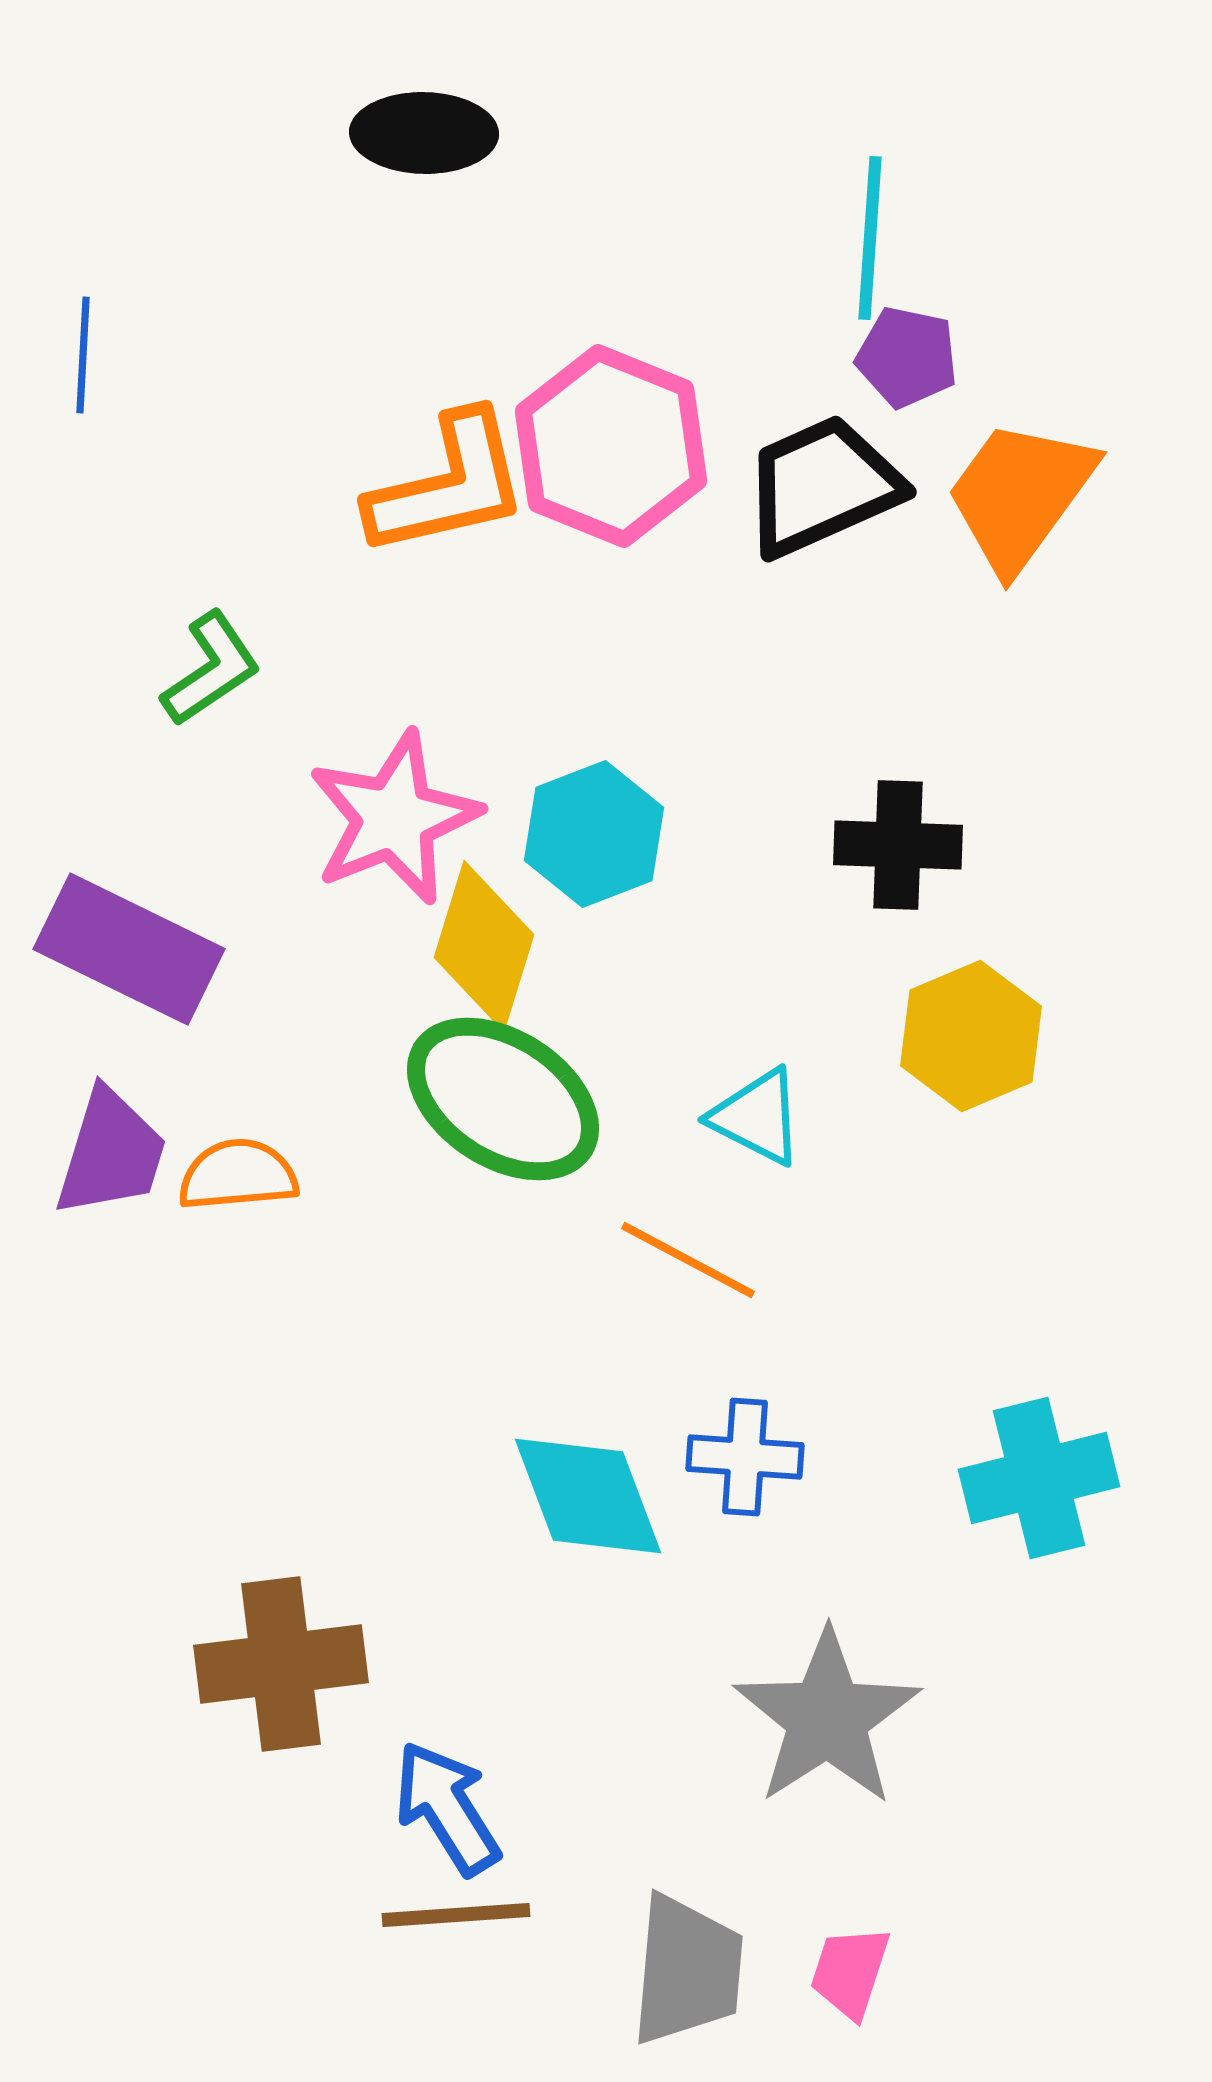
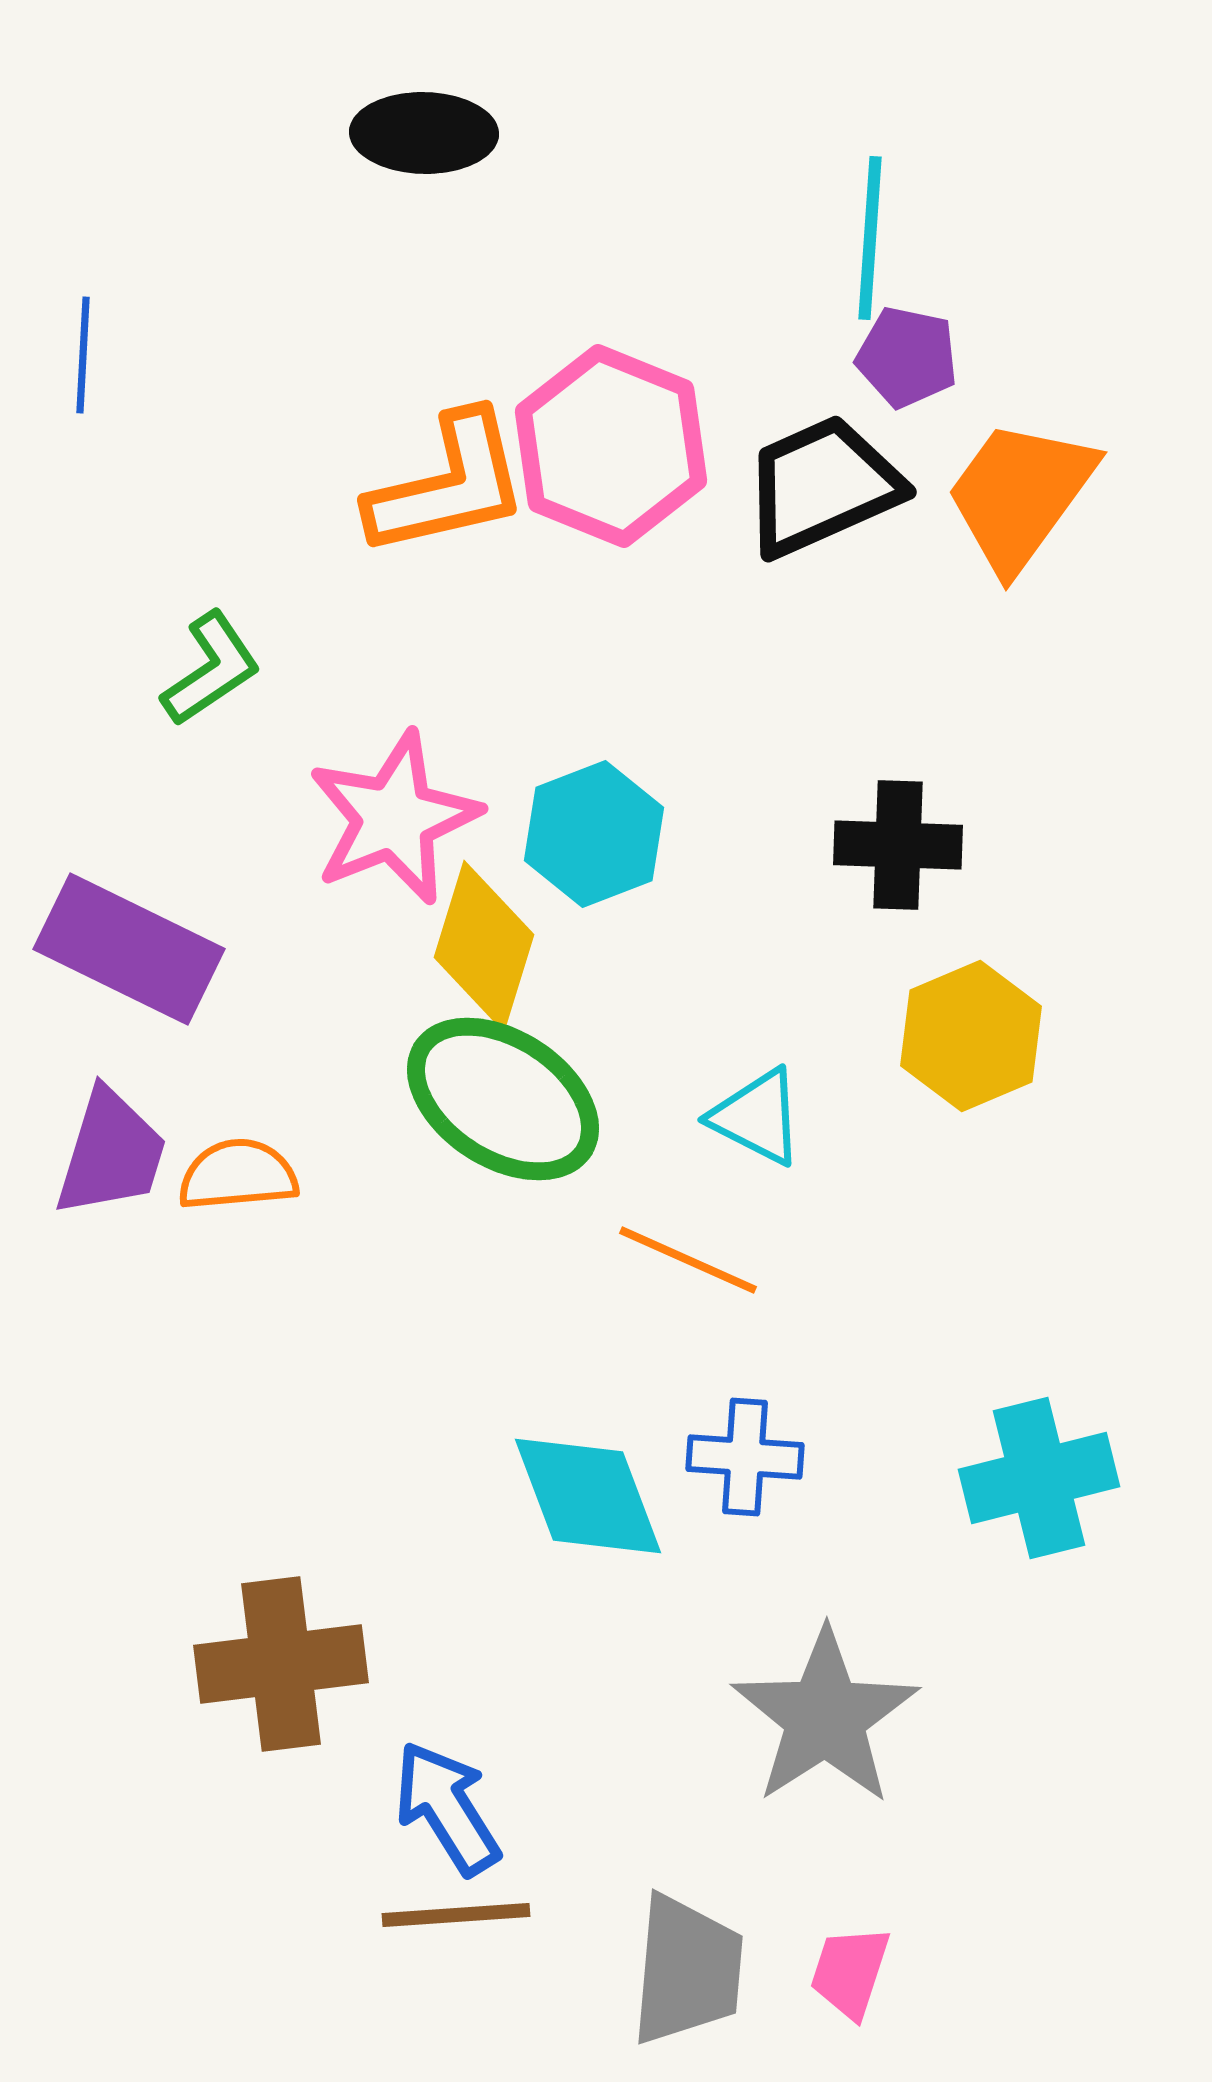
orange line: rotated 4 degrees counterclockwise
gray star: moved 2 px left, 1 px up
